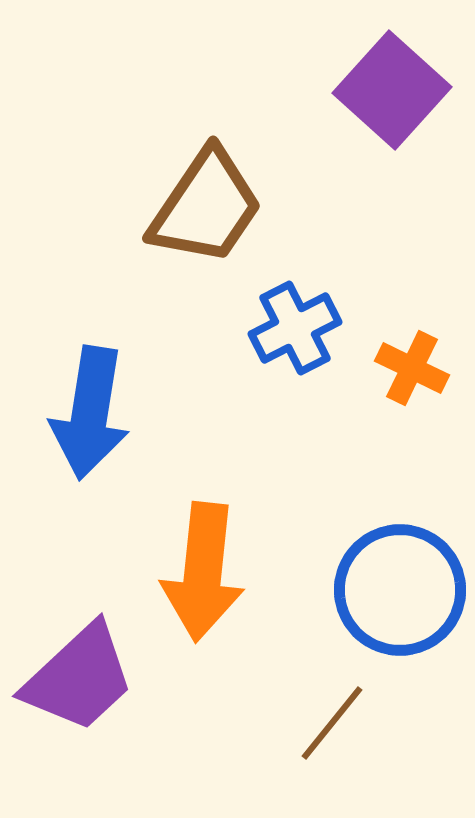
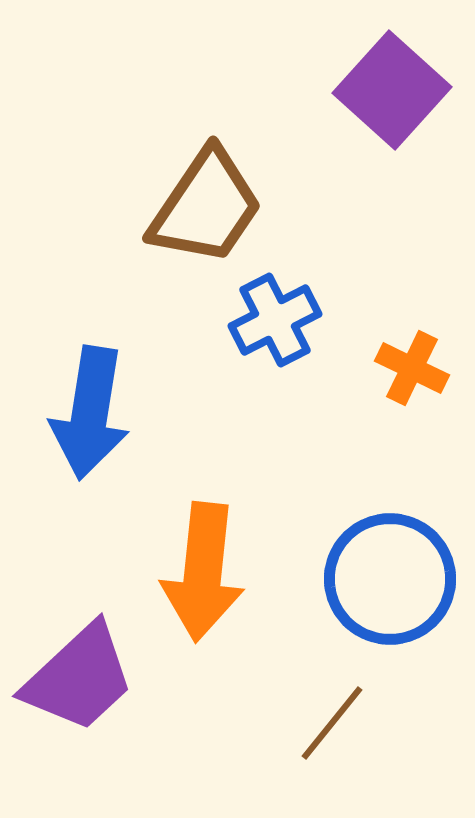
blue cross: moved 20 px left, 8 px up
blue circle: moved 10 px left, 11 px up
